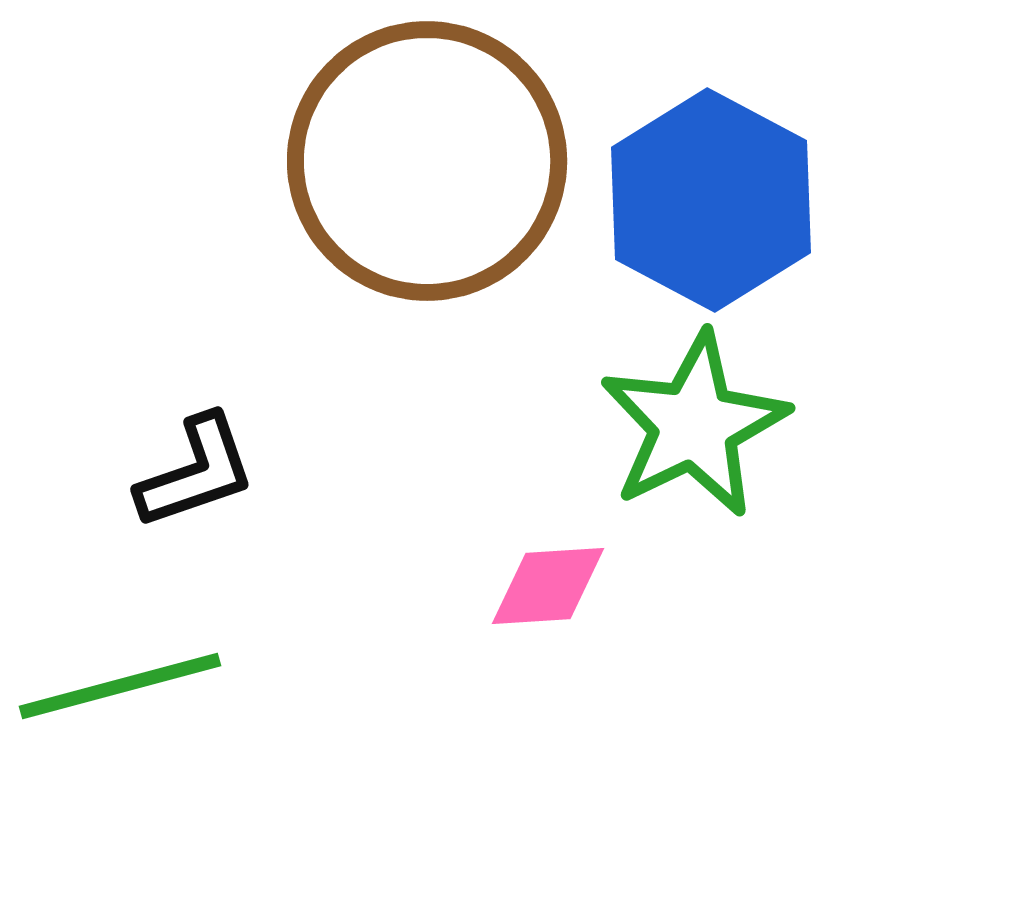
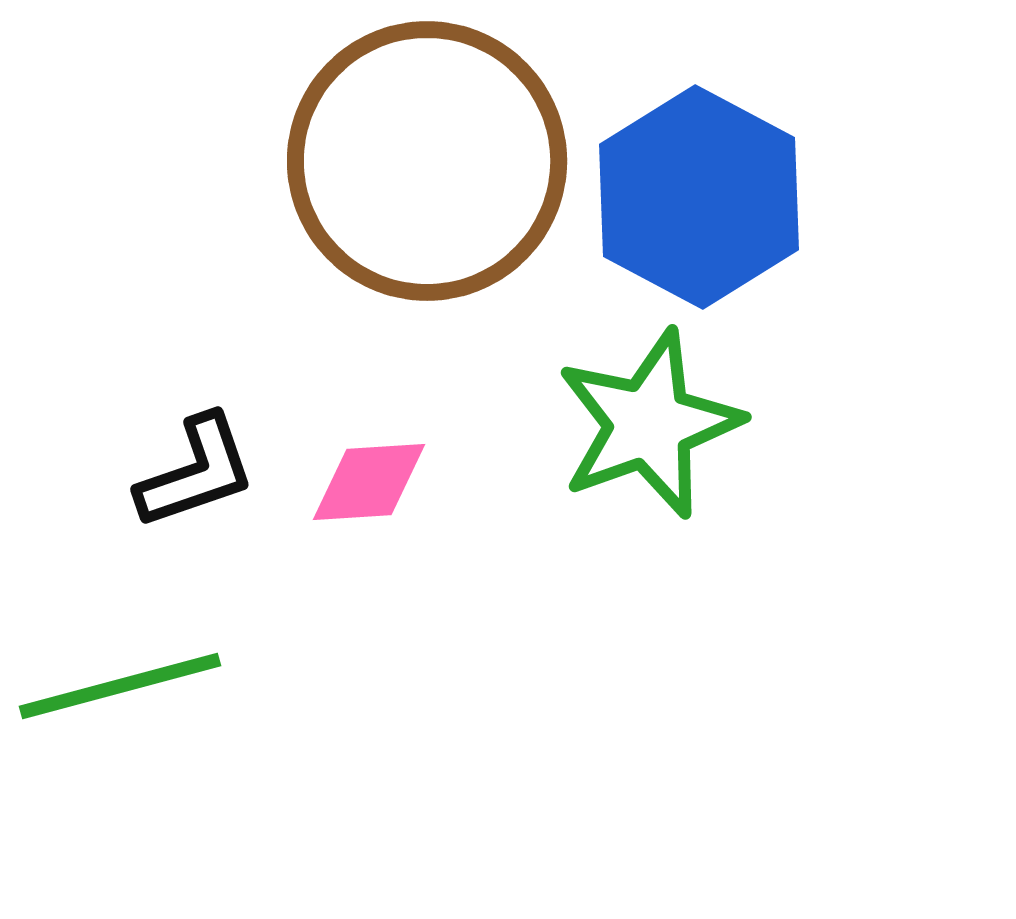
blue hexagon: moved 12 px left, 3 px up
green star: moved 45 px left, 1 px up; rotated 6 degrees clockwise
pink diamond: moved 179 px left, 104 px up
